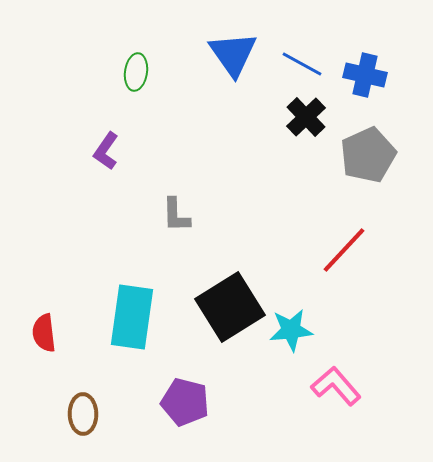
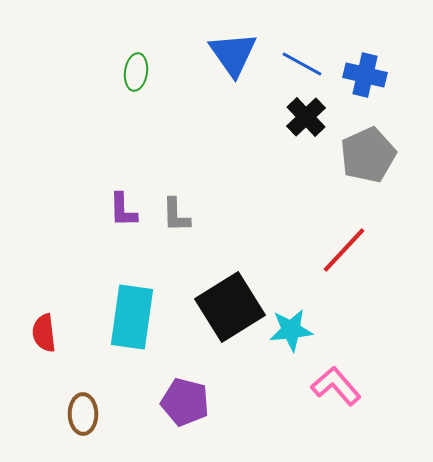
purple L-shape: moved 17 px right, 59 px down; rotated 36 degrees counterclockwise
